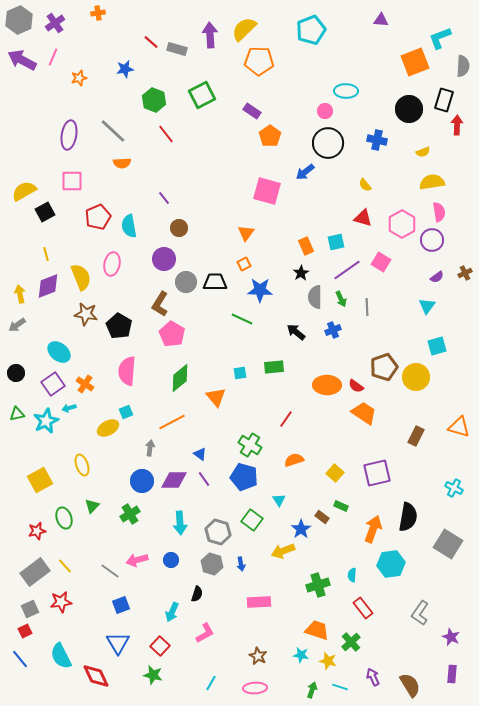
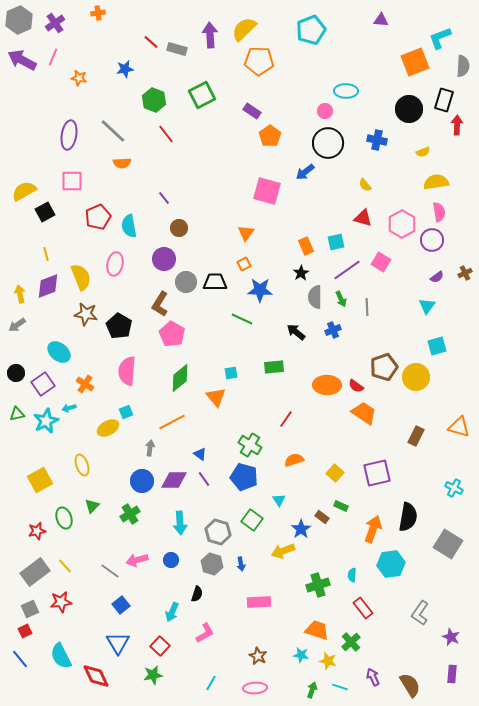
orange star at (79, 78): rotated 28 degrees clockwise
yellow semicircle at (432, 182): moved 4 px right
pink ellipse at (112, 264): moved 3 px right
cyan square at (240, 373): moved 9 px left
purple square at (53, 384): moved 10 px left
blue square at (121, 605): rotated 18 degrees counterclockwise
green star at (153, 675): rotated 24 degrees counterclockwise
